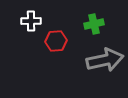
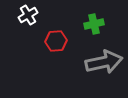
white cross: moved 3 px left, 6 px up; rotated 30 degrees counterclockwise
gray arrow: moved 1 px left, 2 px down
